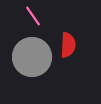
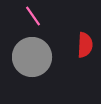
red semicircle: moved 17 px right
